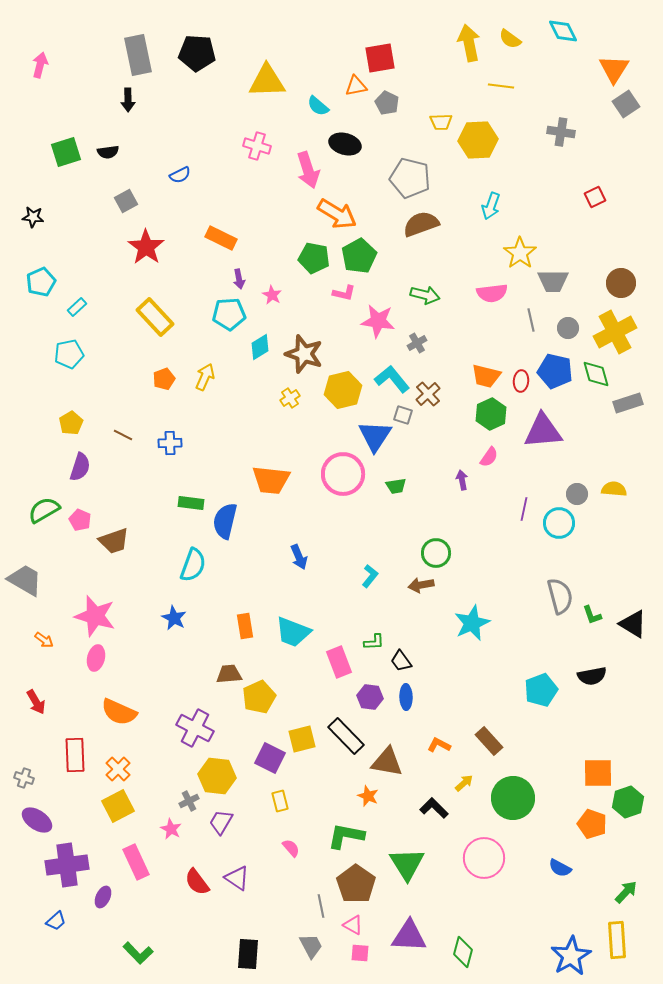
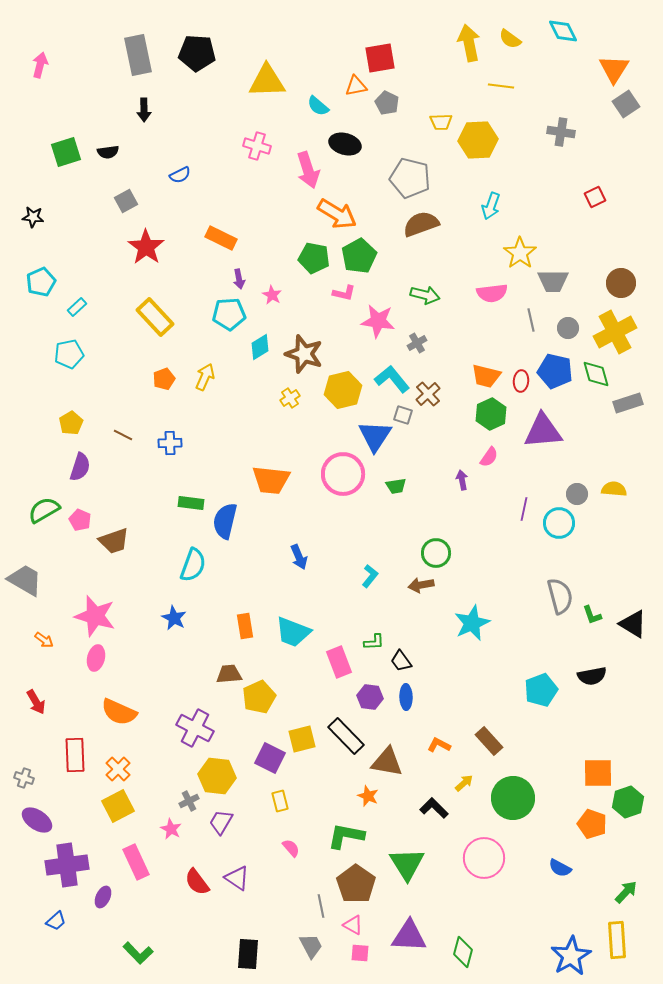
black arrow at (128, 100): moved 16 px right, 10 px down
